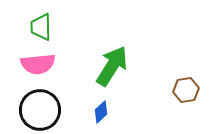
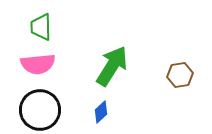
brown hexagon: moved 6 px left, 15 px up
